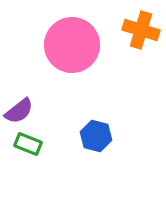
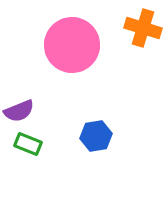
orange cross: moved 2 px right, 2 px up
purple semicircle: rotated 16 degrees clockwise
blue hexagon: rotated 24 degrees counterclockwise
